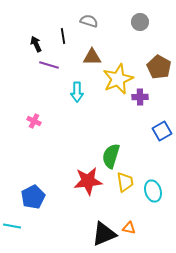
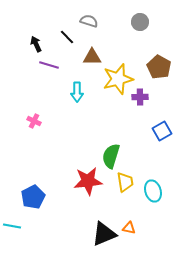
black line: moved 4 px right, 1 px down; rotated 35 degrees counterclockwise
yellow star: rotated 8 degrees clockwise
